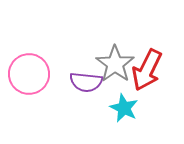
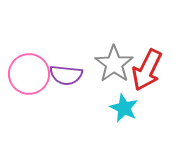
gray star: moved 1 px left
purple semicircle: moved 20 px left, 7 px up
